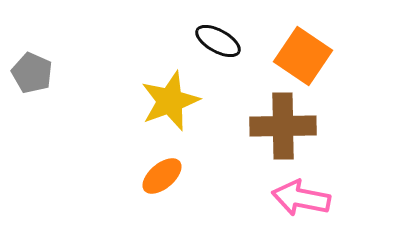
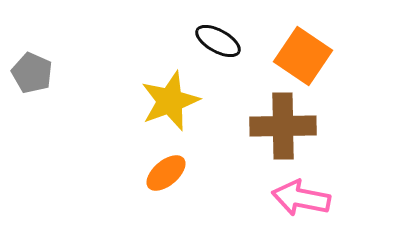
orange ellipse: moved 4 px right, 3 px up
